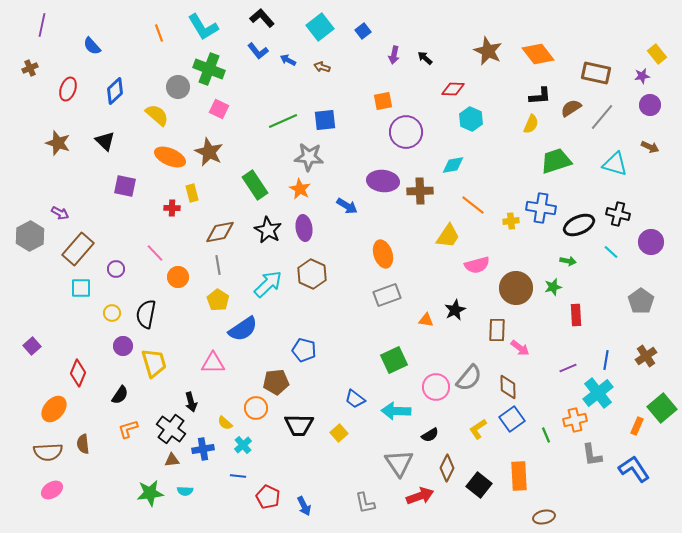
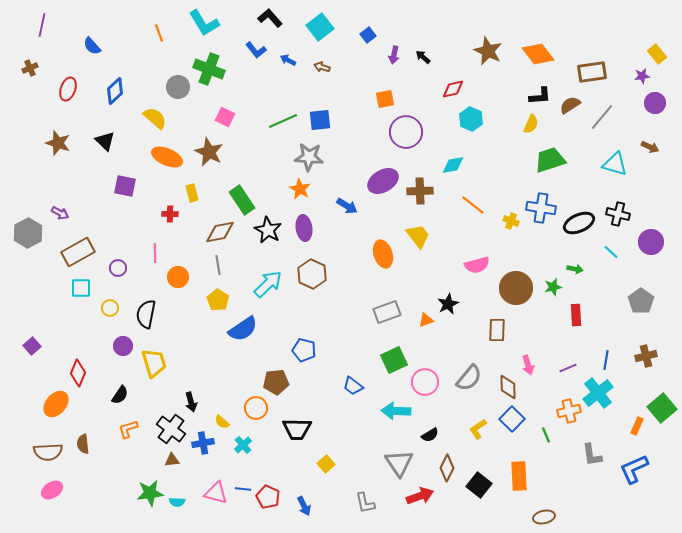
black L-shape at (262, 18): moved 8 px right
cyan L-shape at (203, 27): moved 1 px right, 4 px up
blue square at (363, 31): moved 5 px right, 4 px down
blue L-shape at (258, 51): moved 2 px left, 1 px up
black arrow at (425, 58): moved 2 px left, 1 px up
brown rectangle at (596, 73): moved 4 px left, 1 px up; rotated 20 degrees counterclockwise
red diamond at (453, 89): rotated 15 degrees counterclockwise
orange square at (383, 101): moved 2 px right, 2 px up
purple circle at (650, 105): moved 5 px right, 2 px up
brown semicircle at (571, 108): moved 1 px left, 3 px up
pink square at (219, 109): moved 6 px right, 8 px down
yellow semicircle at (157, 115): moved 2 px left, 3 px down
blue square at (325, 120): moved 5 px left
orange ellipse at (170, 157): moved 3 px left
green trapezoid at (556, 161): moved 6 px left, 1 px up
purple ellipse at (383, 181): rotated 36 degrees counterclockwise
green rectangle at (255, 185): moved 13 px left, 15 px down
red cross at (172, 208): moved 2 px left, 6 px down
yellow cross at (511, 221): rotated 28 degrees clockwise
black ellipse at (579, 225): moved 2 px up
gray hexagon at (30, 236): moved 2 px left, 3 px up
yellow trapezoid at (448, 236): moved 30 px left; rotated 72 degrees counterclockwise
brown rectangle at (78, 249): moved 3 px down; rotated 20 degrees clockwise
pink line at (155, 253): rotated 42 degrees clockwise
green arrow at (568, 261): moved 7 px right, 8 px down
purple circle at (116, 269): moved 2 px right, 1 px up
gray rectangle at (387, 295): moved 17 px down
black star at (455, 310): moved 7 px left, 6 px up
yellow circle at (112, 313): moved 2 px left, 5 px up
orange triangle at (426, 320): rotated 28 degrees counterclockwise
pink arrow at (520, 348): moved 8 px right, 17 px down; rotated 36 degrees clockwise
brown cross at (646, 356): rotated 20 degrees clockwise
pink triangle at (213, 363): moved 3 px right, 130 px down; rotated 15 degrees clockwise
pink circle at (436, 387): moved 11 px left, 5 px up
blue trapezoid at (355, 399): moved 2 px left, 13 px up
orange ellipse at (54, 409): moved 2 px right, 5 px up
blue square at (512, 419): rotated 10 degrees counterclockwise
orange cross at (575, 420): moved 6 px left, 9 px up
yellow semicircle at (225, 423): moved 3 px left, 1 px up
black trapezoid at (299, 425): moved 2 px left, 4 px down
yellow square at (339, 433): moved 13 px left, 31 px down
blue cross at (203, 449): moved 6 px up
blue L-shape at (634, 469): rotated 80 degrees counterclockwise
blue line at (238, 476): moved 5 px right, 13 px down
cyan semicircle at (185, 491): moved 8 px left, 11 px down
